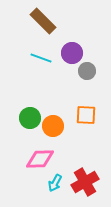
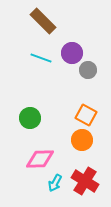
gray circle: moved 1 px right, 1 px up
orange square: rotated 25 degrees clockwise
orange circle: moved 29 px right, 14 px down
red cross: moved 1 px up; rotated 28 degrees counterclockwise
